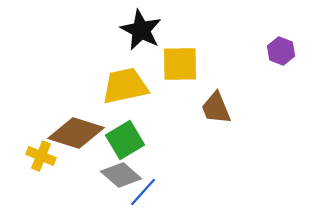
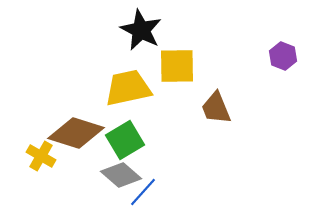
purple hexagon: moved 2 px right, 5 px down
yellow square: moved 3 px left, 2 px down
yellow trapezoid: moved 3 px right, 2 px down
yellow cross: rotated 8 degrees clockwise
